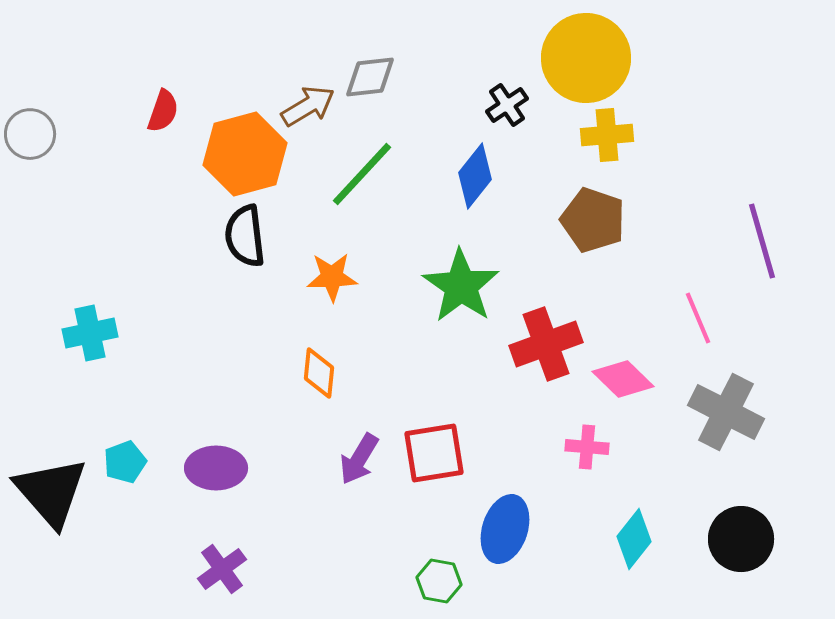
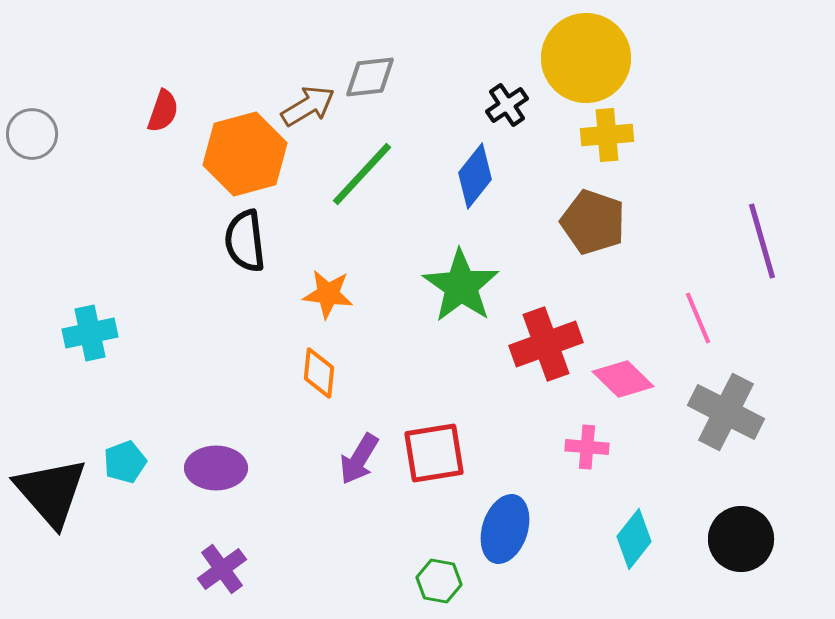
gray circle: moved 2 px right
brown pentagon: moved 2 px down
black semicircle: moved 5 px down
orange star: moved 4 px left, 17 px down; rotated 9 degrees clockwise
